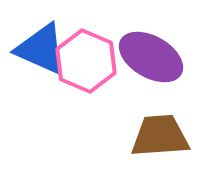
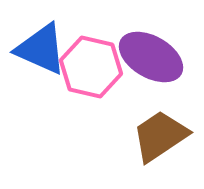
pink hexagon: moved 5 px right, 6 px down; rotated 10 degrees counterclockwise
brown trapezoid: rotated 30 degrees counterclockwise
